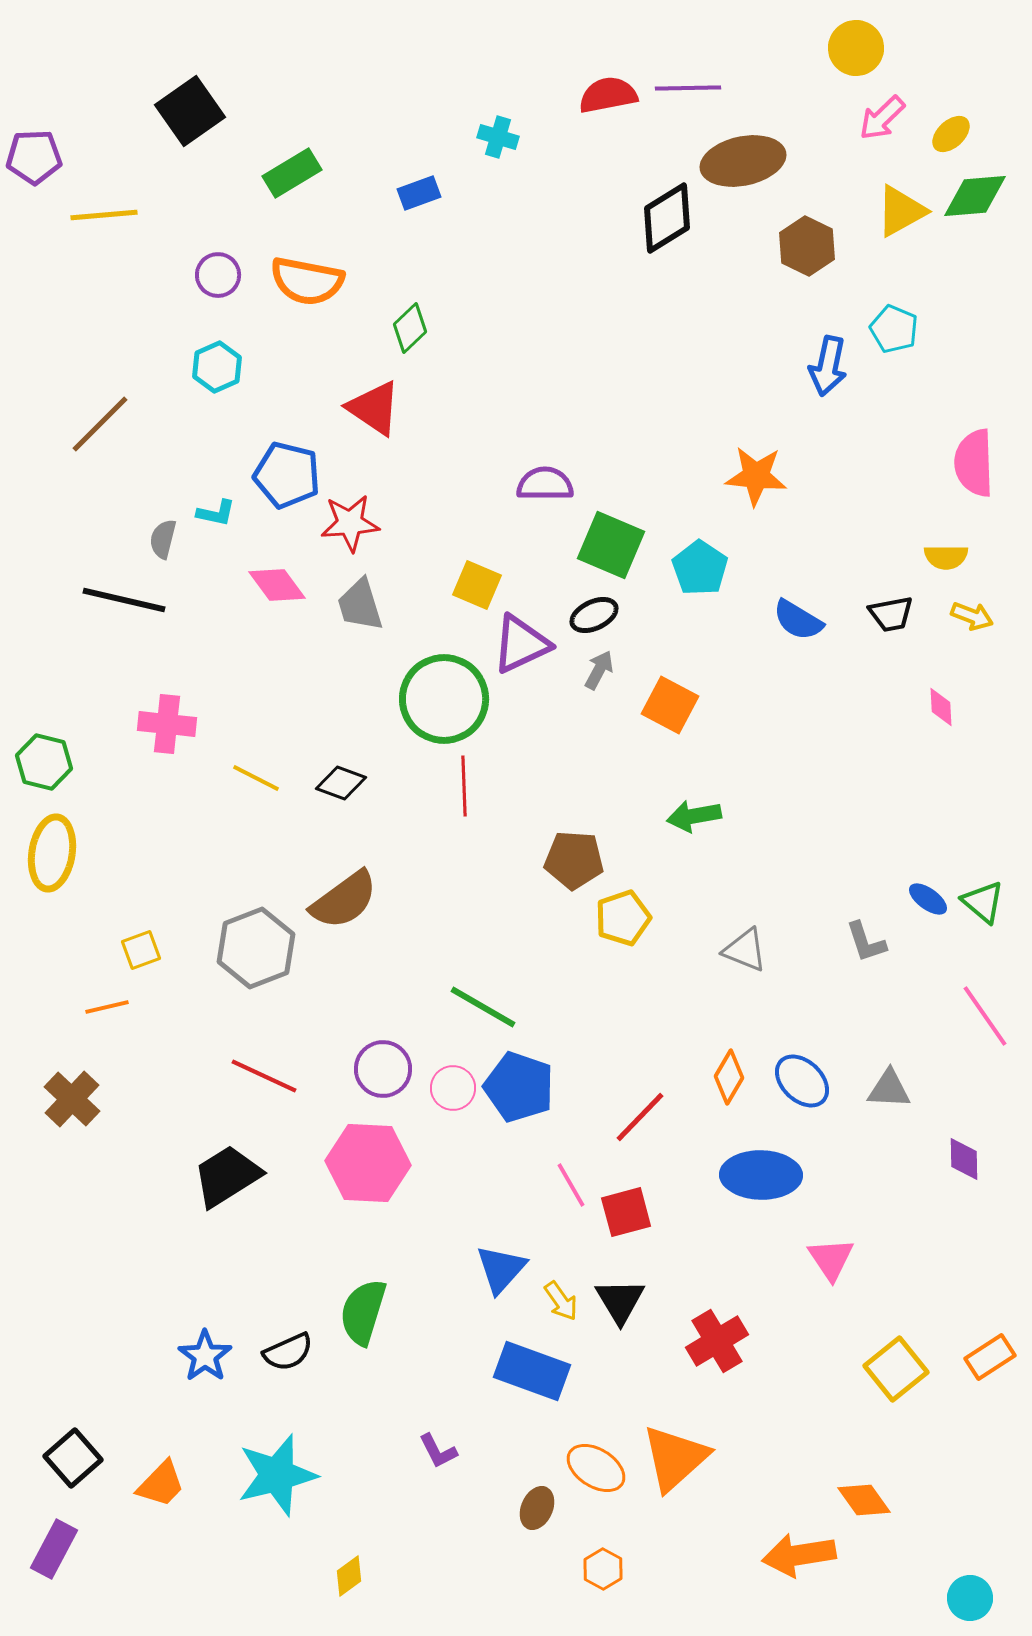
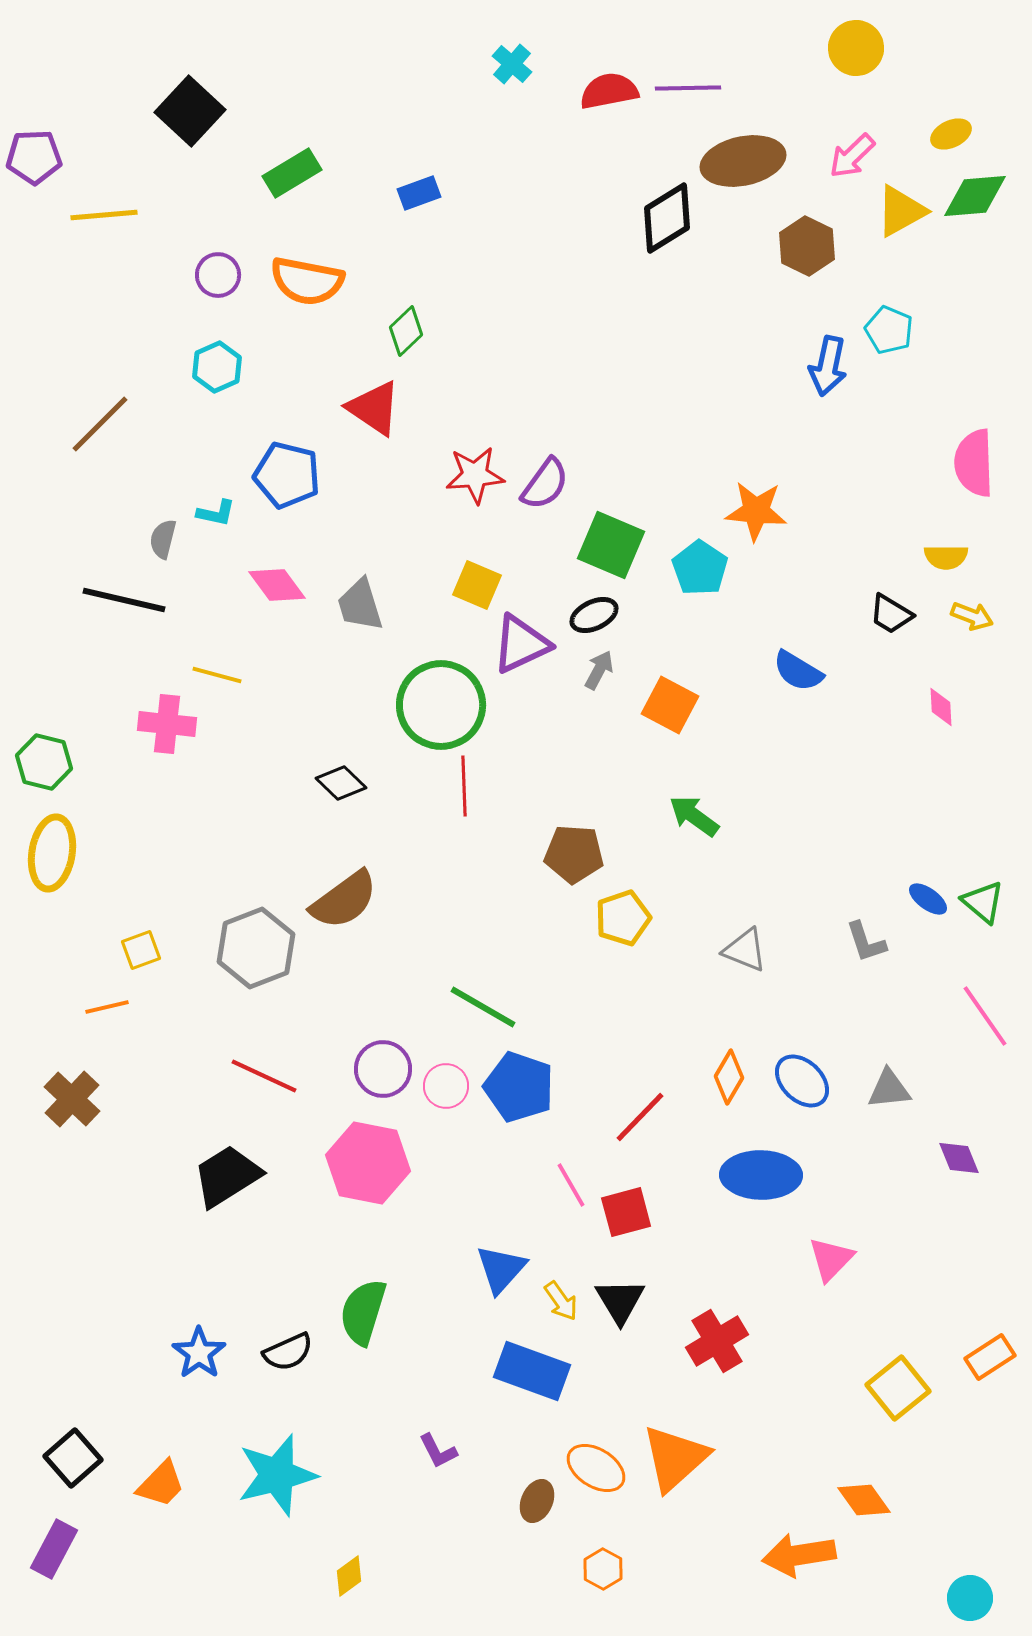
red semicircle at (608, 95): moved 1 px right, 4 px up
black square at (190, 111): rotated 12 degrees counterclockwise
pink arrow at (882, 118): moved 30 px left, 38 px down
yellow ellipse at (951, 134): rotated 18 degrees clockwise
cyan cross at (498, 137): moved 14 px right, 73 px up; rotated 24 degrees clockwise
green diamond at (410, 328): moved 4 px left, 3 px down
cyan pentagon at (894, 329): moved 5 px left, 1 px down
orange star at (756, 476): moved 35 px down
purple semicircle at (545, 484): rotated 126 degrees clockwise
red star at (350, 523): moved 125 px right, 48 px up
black trapezoid at (891, 614): rotated 42 degrees clockwise
blue semicircle at (798, 620): moved 51 px down
green circle at (444, 699): moved 3 px left, 6 px down
yellow line at (256, 778): moved 39 px left, 103 px up; rotated 12 degrees counterclockwise
black diamond at (341, 783): rotated 24 degrees clockwise
green arrow at (694, 816): rotated 46 degrees clockwise
brown pentagon at (574, 860): moved 6 px up
pink circle at (453, 1088): moved 7 px left, 2 px up
gray triangle at (889, 1089): rotated 9 degrees counterclockwise
purple diamond at (964, 1159): moved 5 px left, 1 px up; rotated 21 degrees counterclockwise
pink hexagon at (368, 1163): rotated 8 degrees clockwise
pink triangle at (831, 1259): rotated 18 degrees clockwise
blue star at (205, 1356): moved 6 px left, 3 px up
yellow square at (896, 1369): moved 2 px right, 19 px down
brown ellipse at (537, 1508): moved 7 px up
